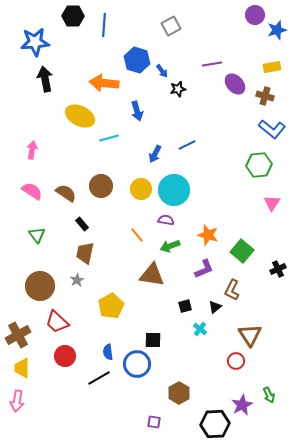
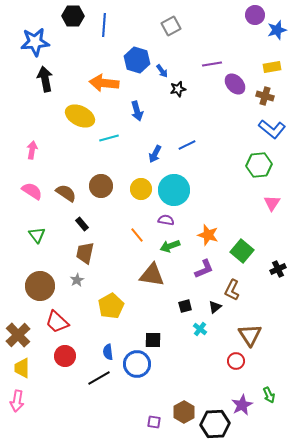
brown cross at (18, 335): rotated 15 degrees counterclockwise
brown hexagon at (179, 393): moved 5 px right, 19 px down
